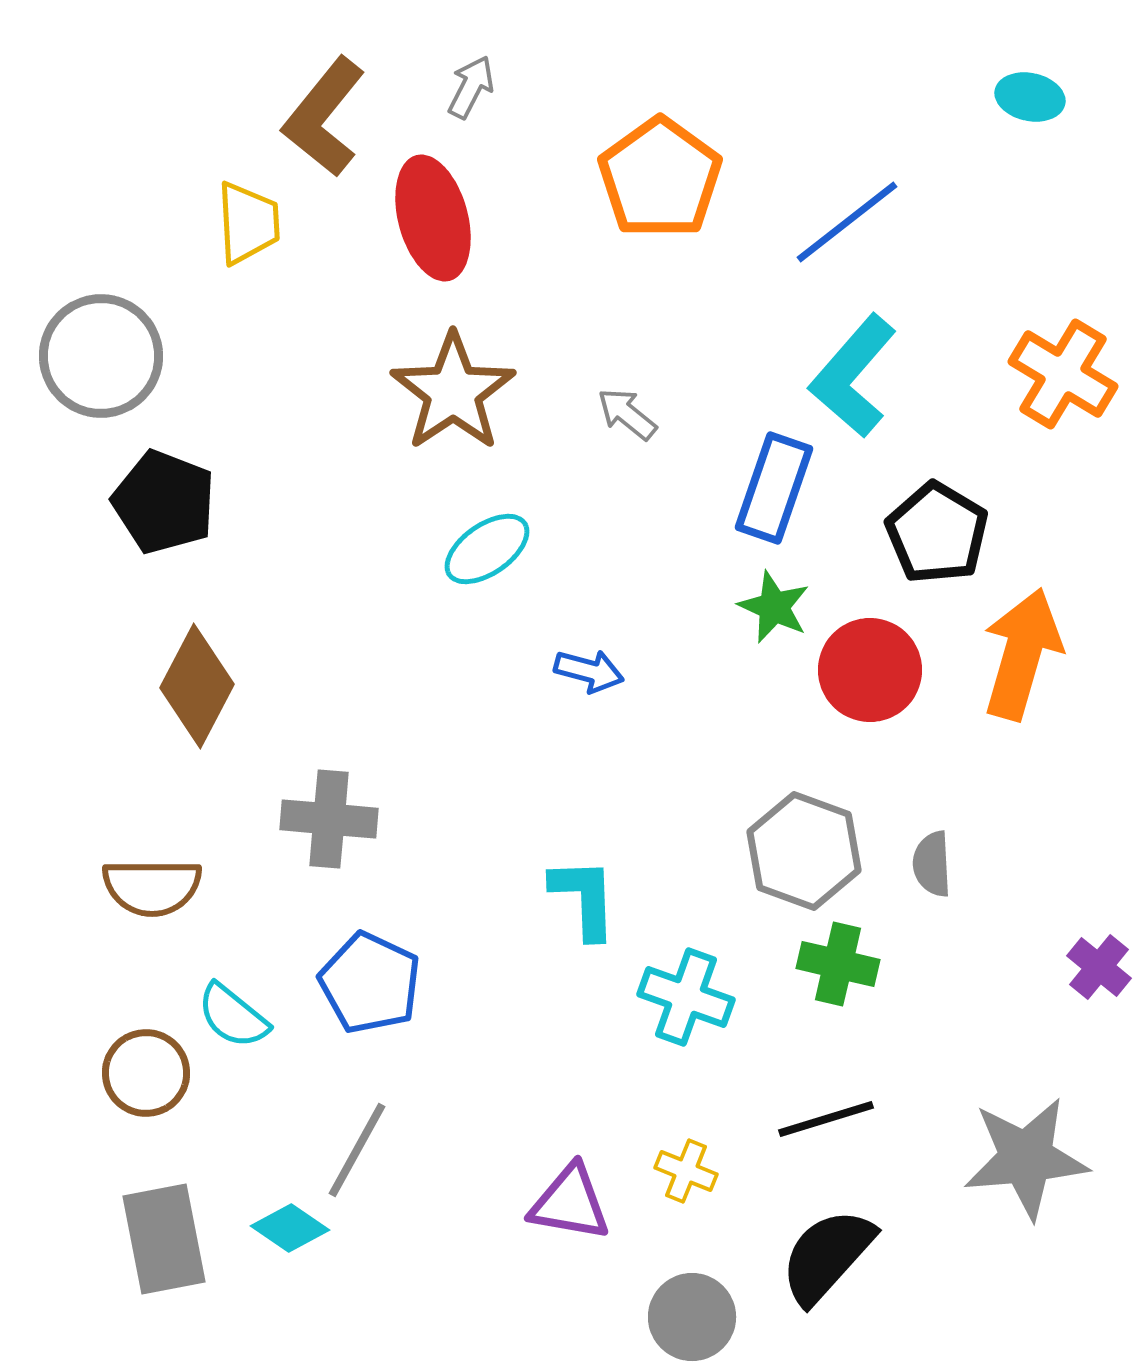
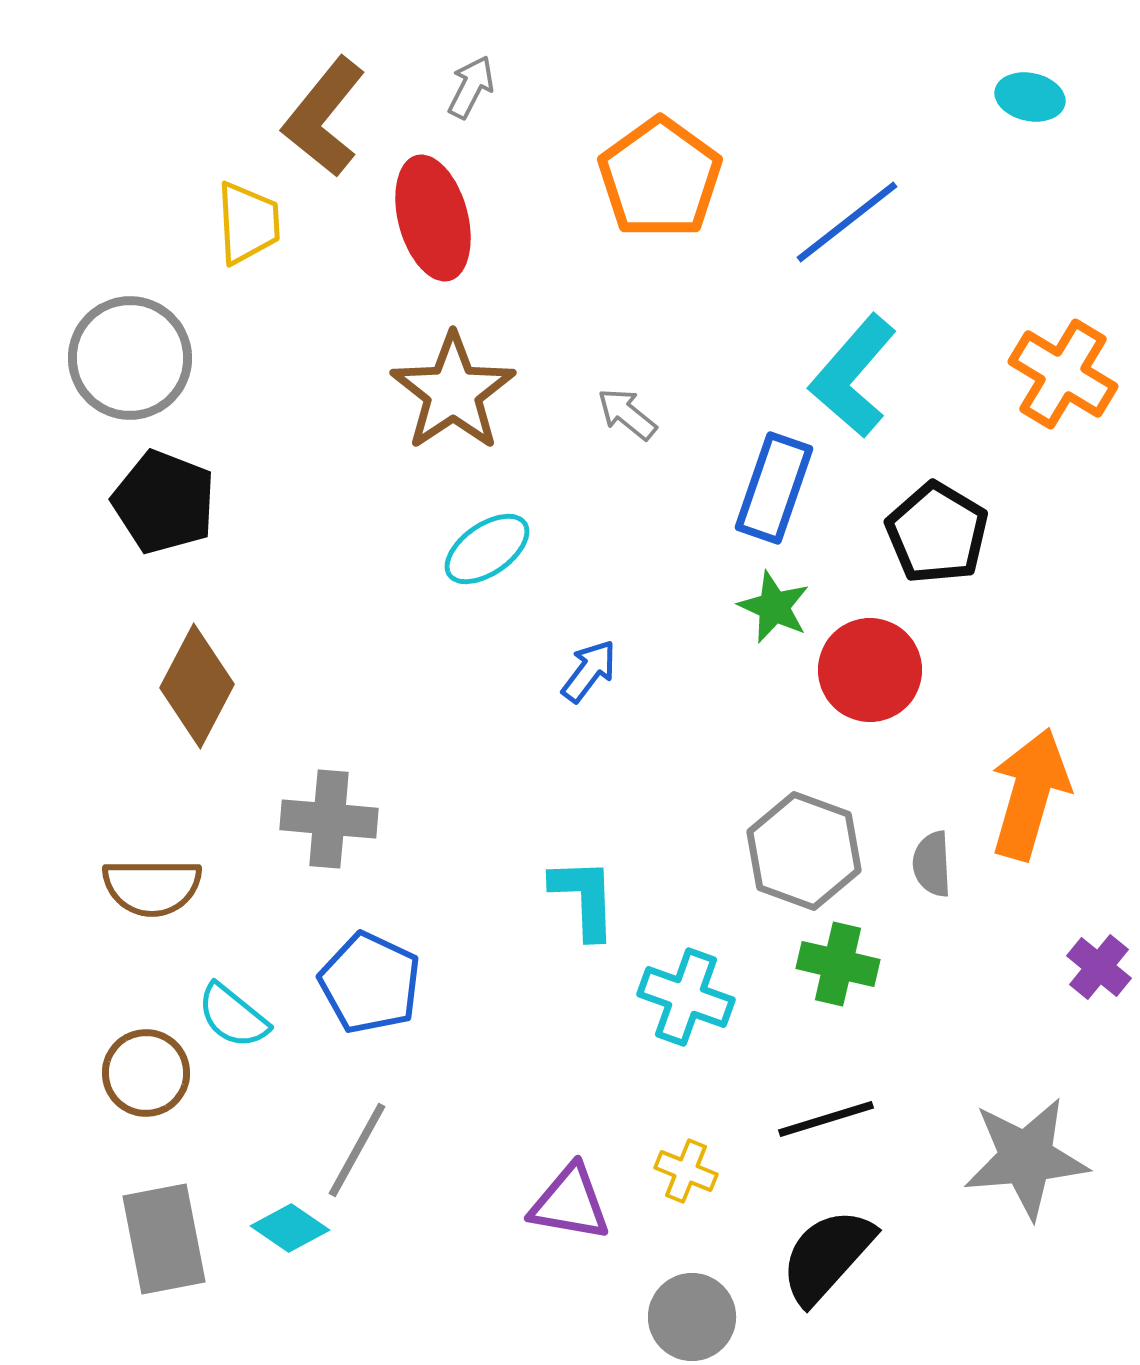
gray circle at (101, 356): moved 29 px right, 2 px down
orange arrow at (1022, 654): moved 8 px right, 140 px down
blue arrow at (589, 671): rotated 68 degrees counterclockwise
